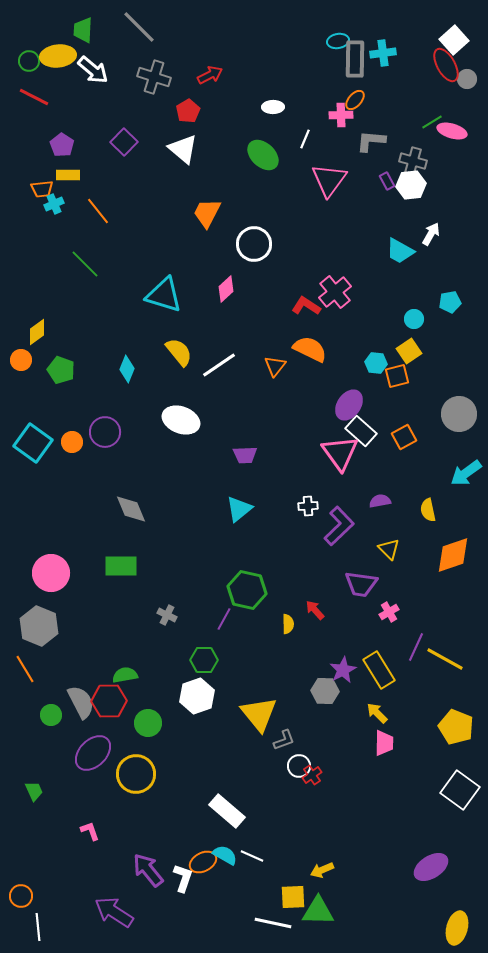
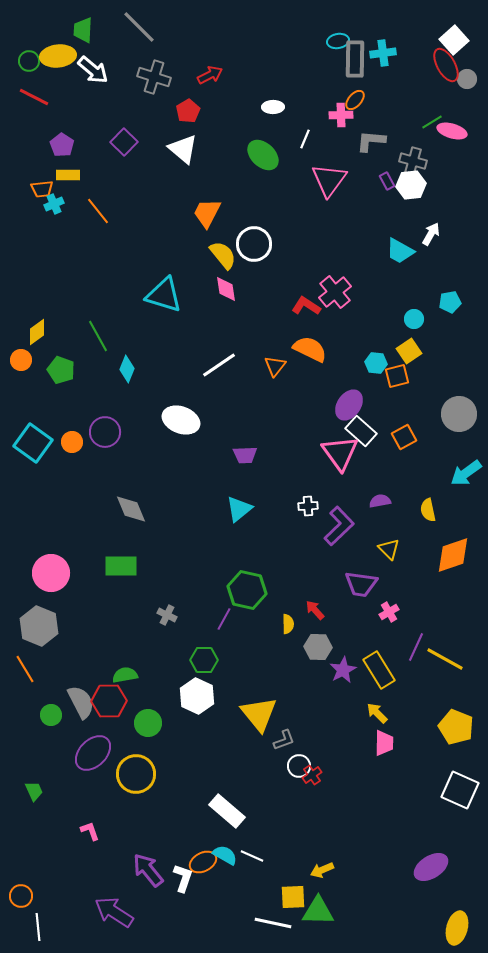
green line at (85, 264): moved 13 px right, 72 px down; rotated 16 degrees clockwise
pink diamond at (226, 289): rotated 56 degrees counterclockwise
yellow semicircle at (179, 352): moved 44 px right, 97 px up
gray hexagon at (325, 691): moved 7 px left, 44 px up
white hexagon at (197, 696): rotated 16 degrees counterclockwise
white square at (460, 790): rotated 12 degrees counterclockwise
